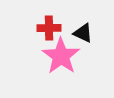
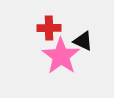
black triangle: moved 8 px down
